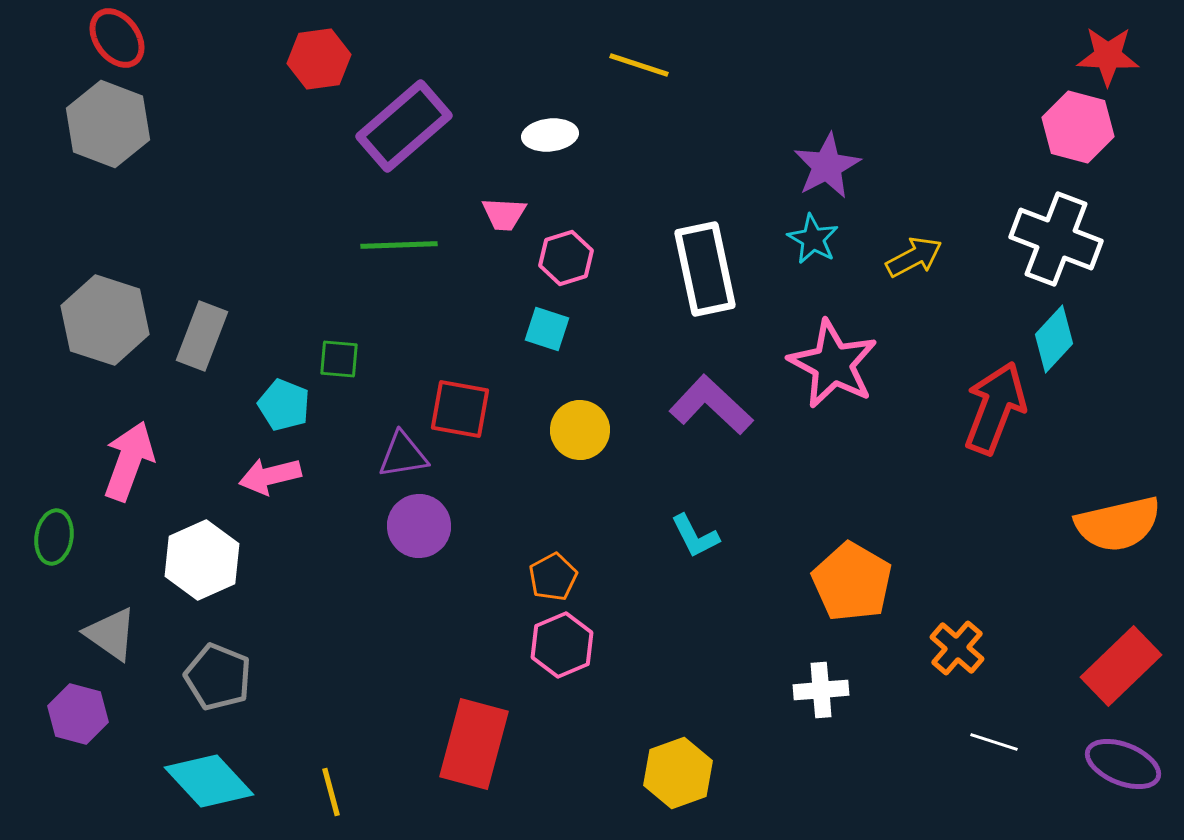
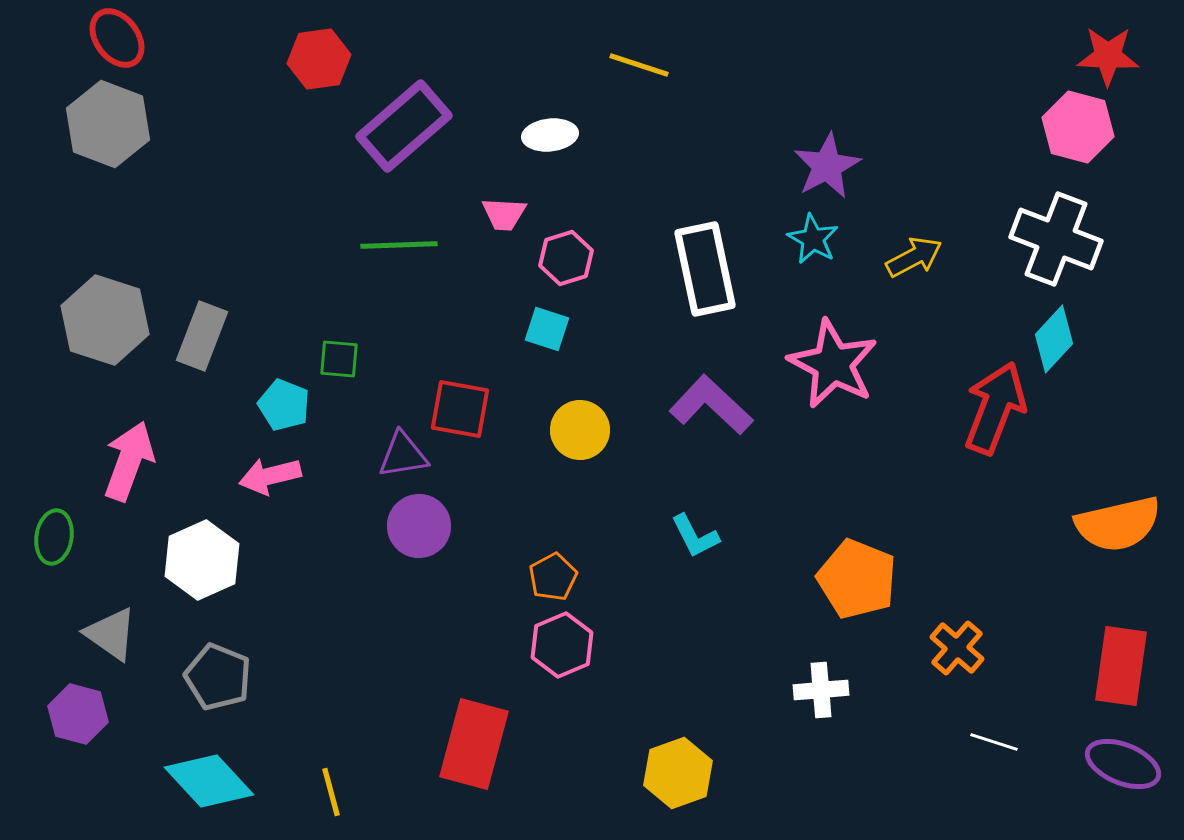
orange pentagon at (852, 582): moved 5 px right, 3 px up; rotated 8 degrees counterclockwise
red rectangle at (1121, 666): rotated 38 degrees counterclockwise
